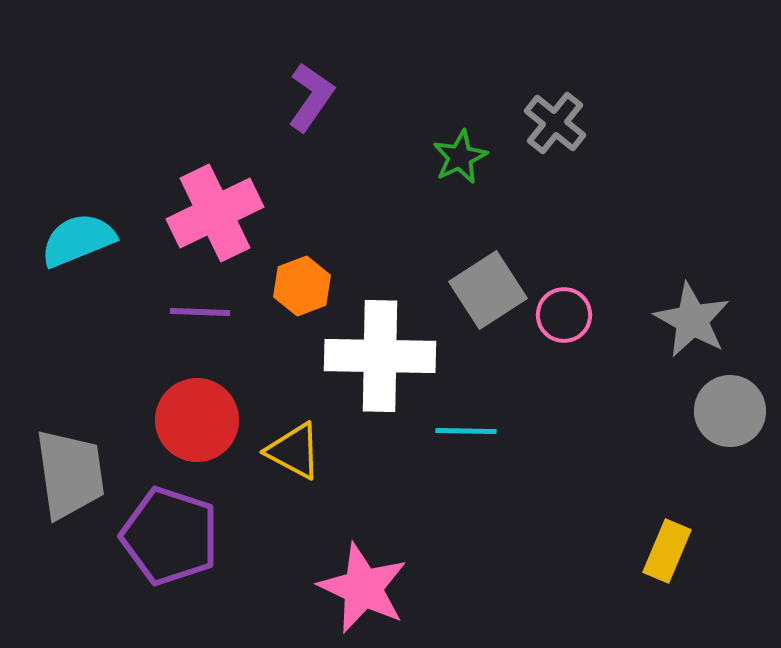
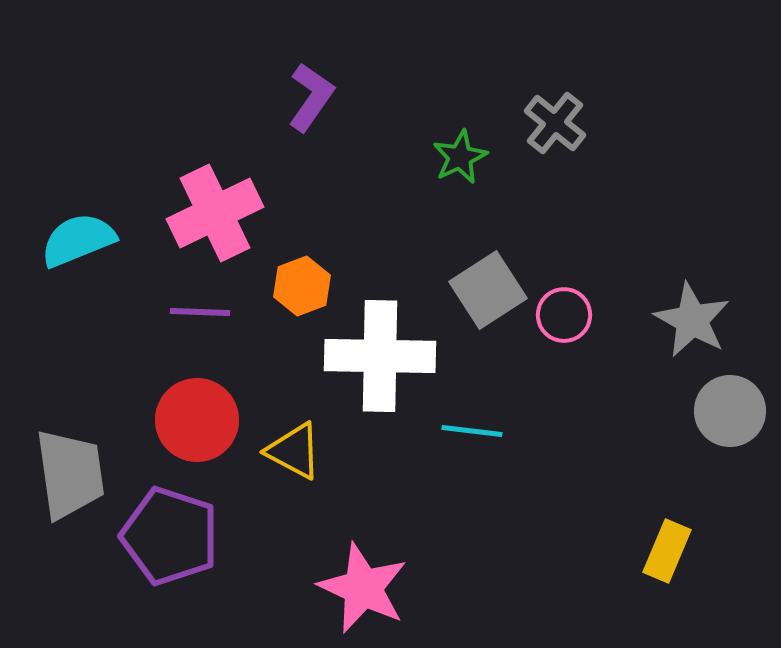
cyan line: moved 6 px right; rotated 6 degrees clockwise
